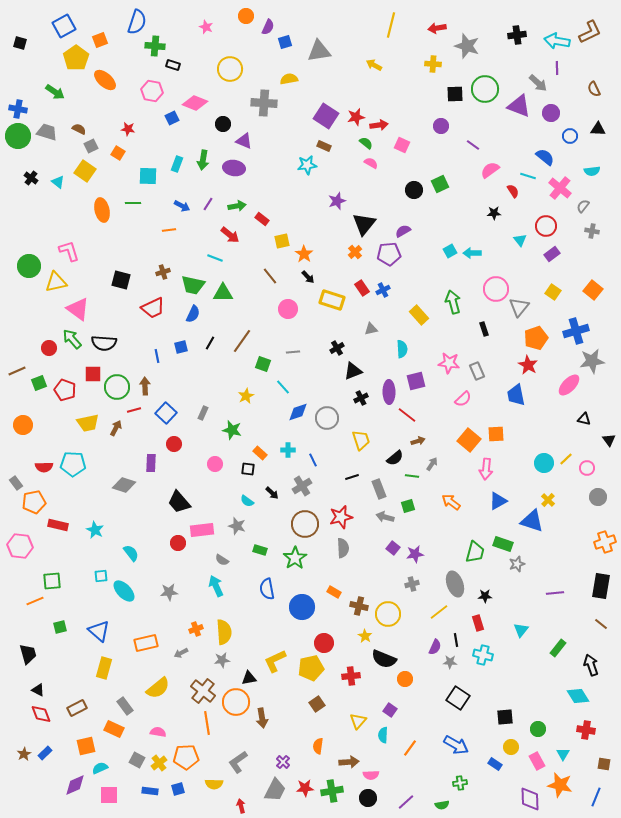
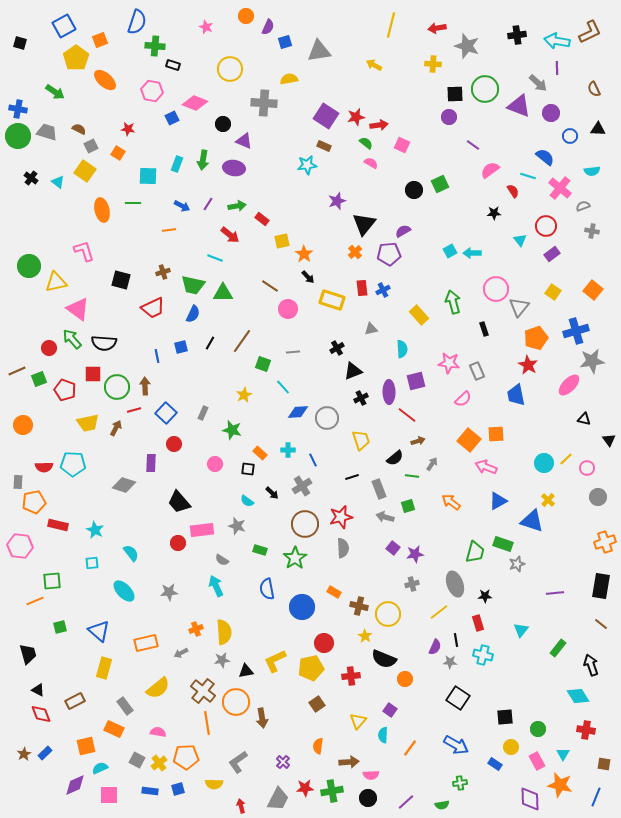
purple circle at (441, 126): moved 8 px right, 9 px up
gray semicircle at (583, 206): rotated 32 degrees clockwise
pink L-shape at (69, 251): moved 15 px right
brown line at (270, 276): moved 10 px down; rotated 18 degrees counterclockwise
red rectangle at (362, 288): rotated 28 degrees clockwise
green square at (39, 383): moved 4 px up
yellow star at (246, 396): moved 2 px left, 1 px up
blue diamond at (298, 412): rotated 15 degrees clockwise
pink arrow at (486, 469): moved 2 px up; rotated 105 degrees clockwise
gray rectangle at (16, 483): moved 2 px right, 1 px up; rotated 40 degrees clockwise
cyan square at (101, 576): moved 9 px left, 13 px up
black triangle at (249, 678): moved 3 px left, 7 px up
brown rectangle at (77, 708): moved 2 px left, 7 px up
gray trapezoid at (275, 790): moved 3 px right, 9 px down
